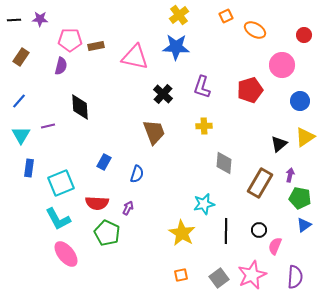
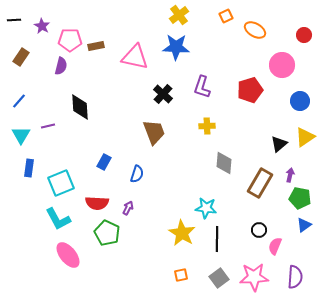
purple star at (40, 19): moved 2 px right, 7 px down; rotated 28 degrees clockwise
yellow cross at (204, 126): moved 3 px right
cyan star at (204, 204): moved 2 px right, 4 px down; rotated 20 degrees clockwise
black line at (226, 231): moved 9 px left, 8 px down
pink ellipse at (66, 254): moved 2 px right, 1 px down
pink star at (252, 275): moved 2 px right, 2 px down; rotated 20 degrees clockwise
